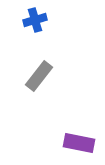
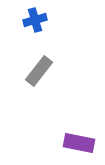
gray rectangle: moved 5 px up
